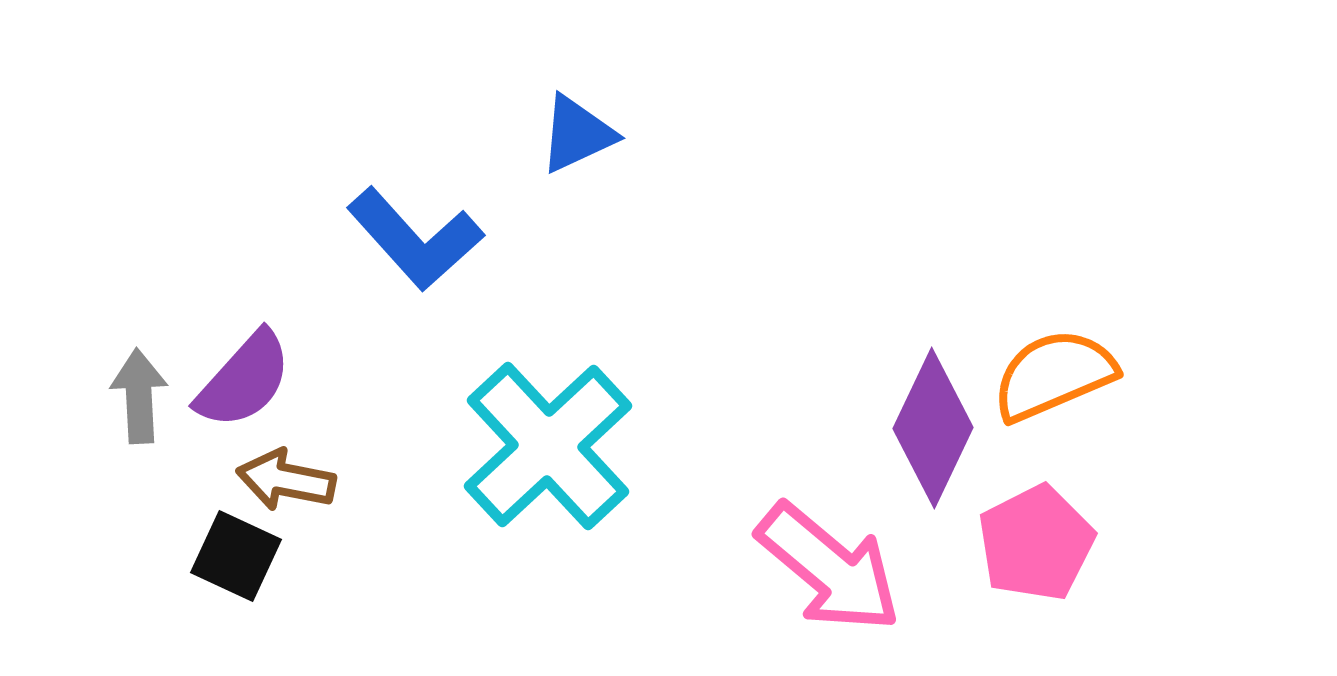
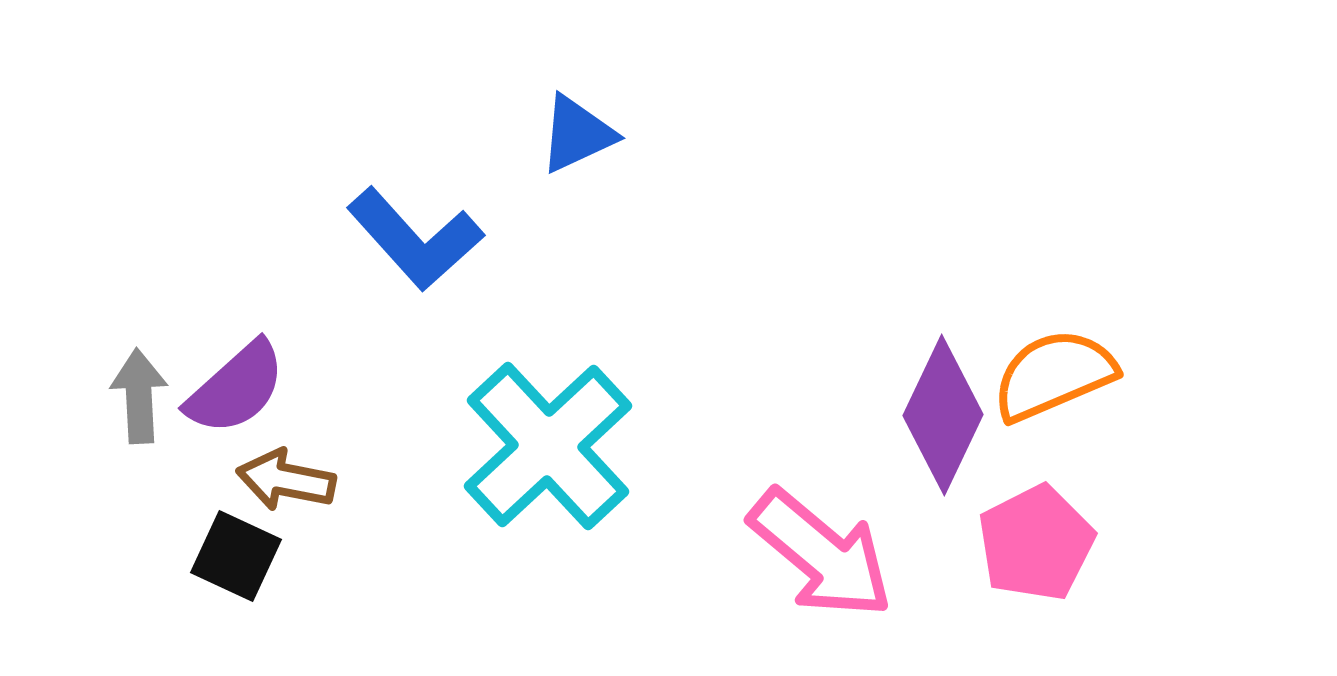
purple semicircle: moved 8 px left, 8 px down; rotated 6 degrees clockwise
purple diamond: moved 10 px right, 13 px up
pink arrow: moved 8 px left, 14 px up
